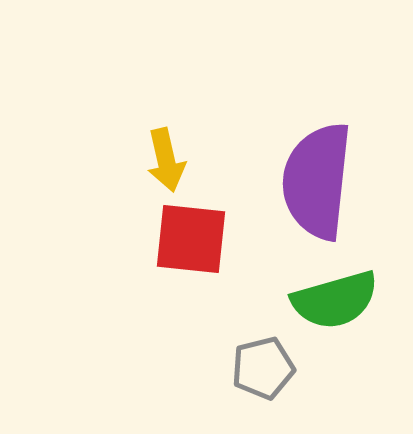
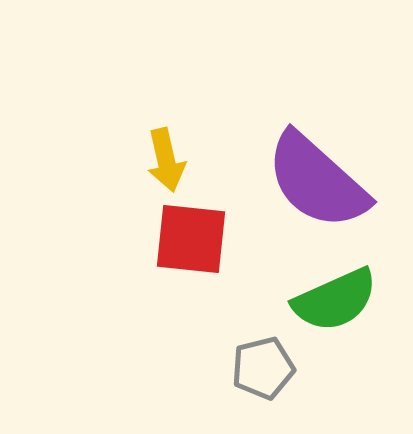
purple semicircle: rotated 54 degrees counterclockwise
green semicircle: rotated 8 degrees counterclockwise
